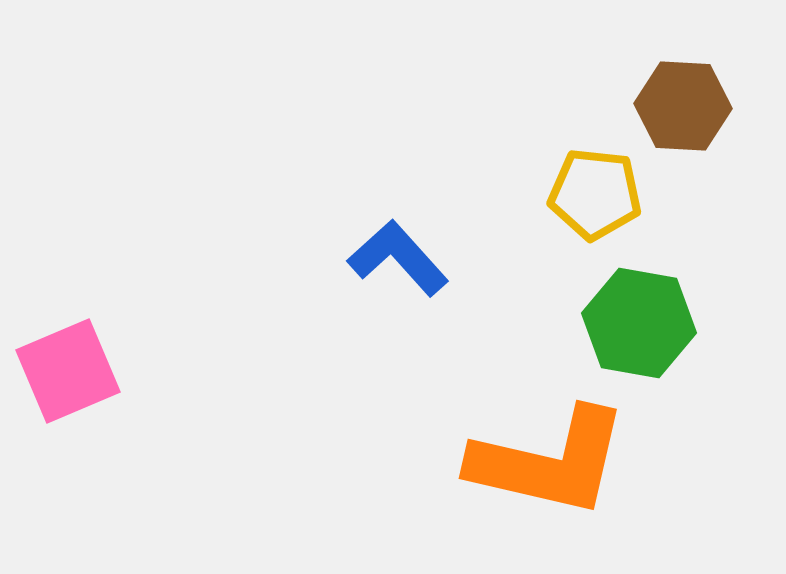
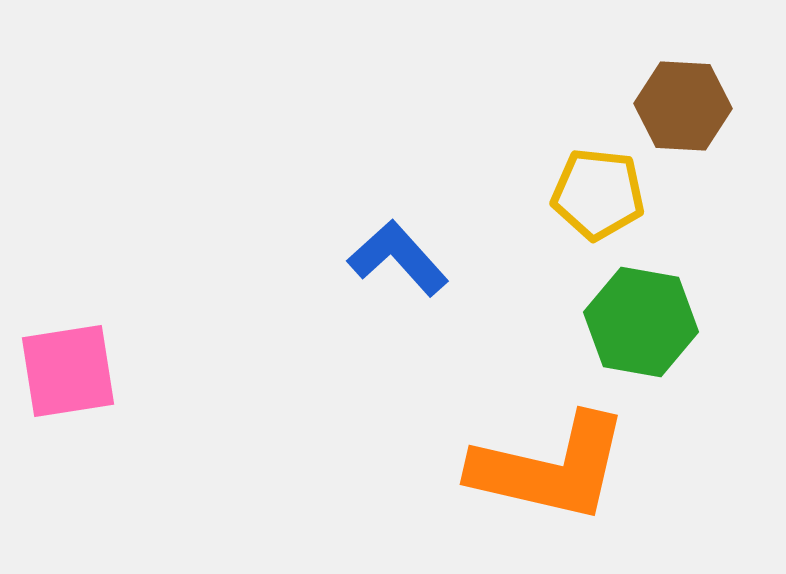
yellow pentagon: moved 3 px right
green hexagon: moved 2 px right, 1 px up
pink square: rotated 14 degrees clockwise
orange L-shape: moved 1 px right, 6 px down
